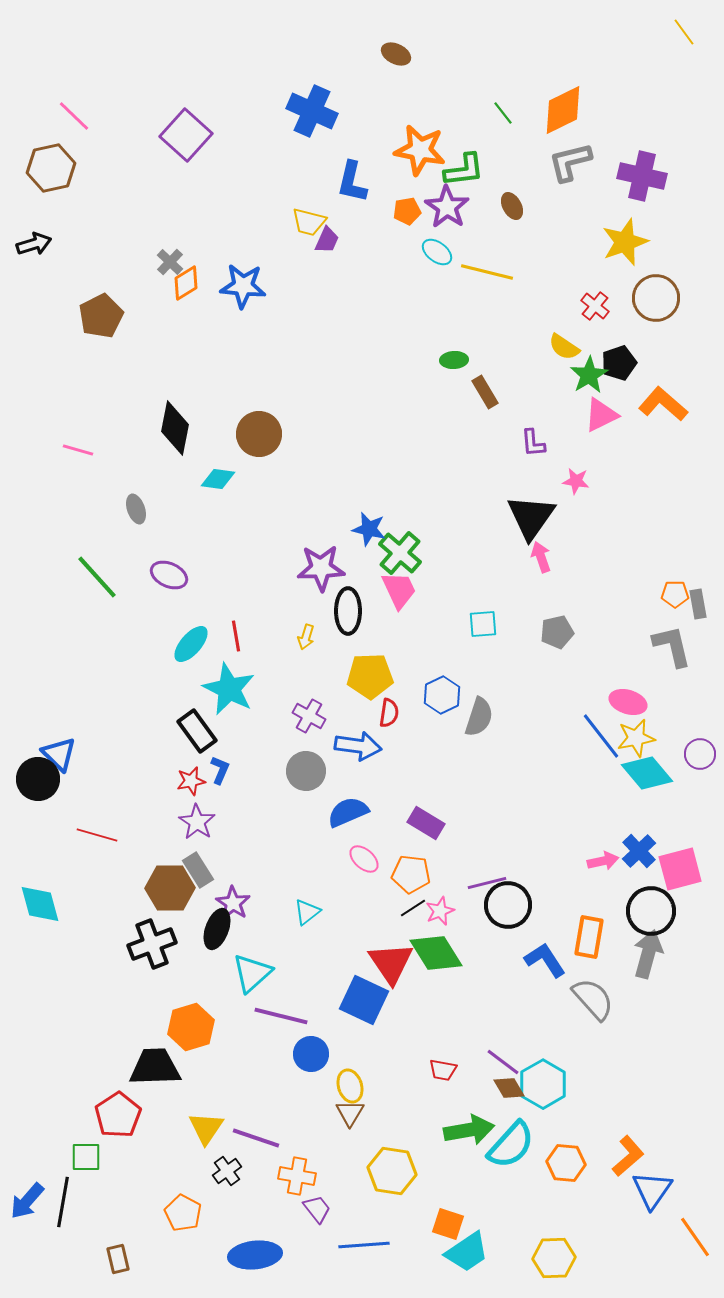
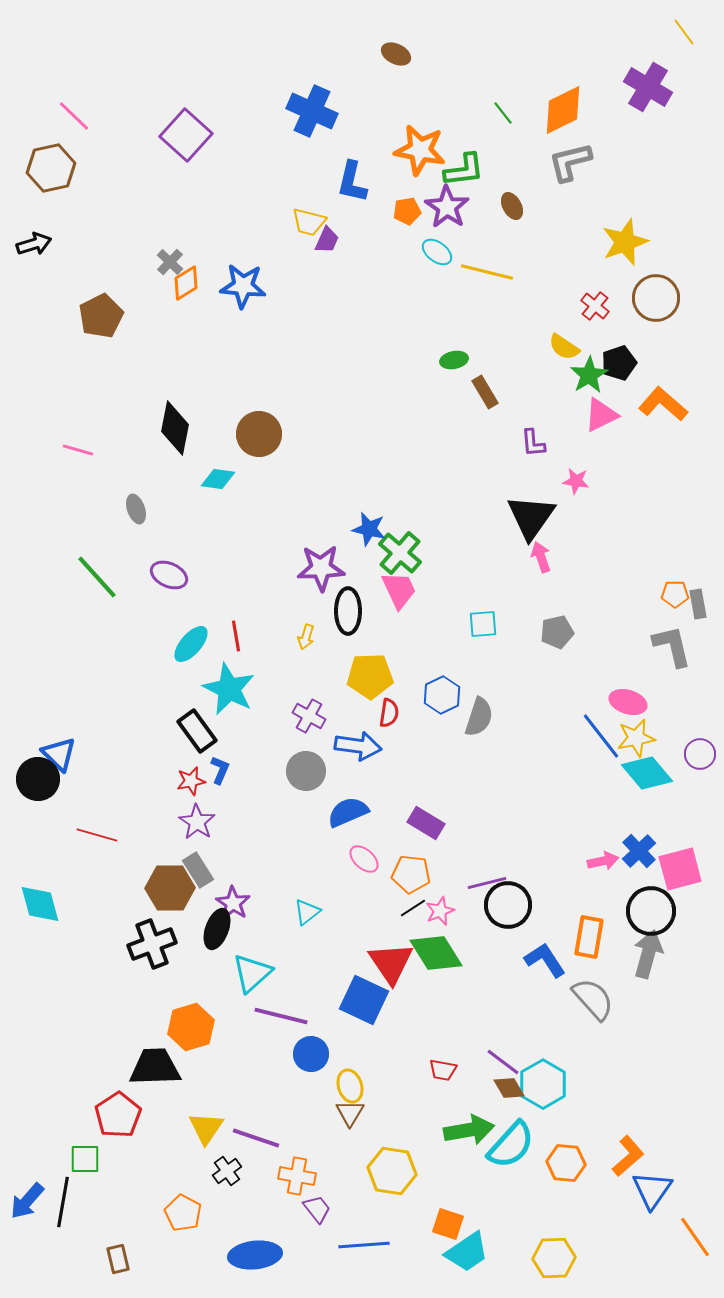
purple cross at (642, 176): moved 6 px right, 89 px up; rotated 18 degrees clockwise
green ellipse at (454, 360): rotated 8 degrees counterclockwise
green square at (86, 1157): moved 1 px left, 2 px down
